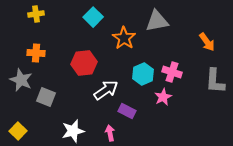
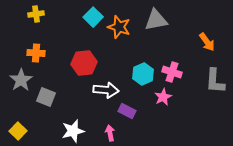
gray triangle: moved 1 px left, 1 px up
orange star: moved 5 px left, 11 px up; rotated 15 degrees counterclockwise
gray star: rotated 15 degrees clockwise
white arrow: rotated 40 degrees clockwise
